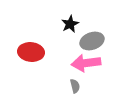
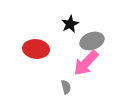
red ellipse: moved 5 px right, 3 px up
pink arrow: rotated 40 degrees counterclockwise
gray semicircle: moved 9 px left, 1 px down
